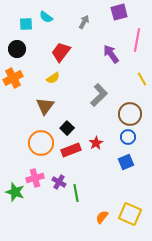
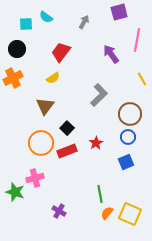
red rectangle: moved 4 px left, 1 px down
purple cross: moved 29 px down
green line: moved 24 px right, 1 px down
orange semicircle: moved 5 px right, 4 px up
